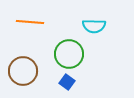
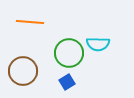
cyan semicircle: moved 4 px right, 18 px down
green circle: moved 1 px up
blue square: rotated 21 degrees clockwise
